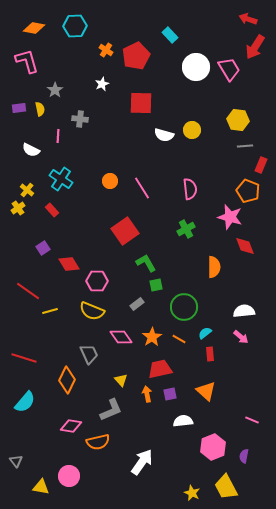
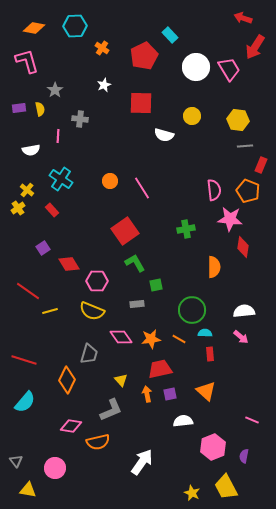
red arrow at (248, 19): moved 5 px left, 1 px up
orange cross at (106, 50): moved 4 px left, 2 px up
red pentagon at (136, 56): moved 8 px right
white star at (102, 84): moved 2 px right, 1 px down
yellow circle at (192, 130): moved 14 px up
white semicircle at (31, 150): rotated 36 degrees counterclockwise
pink semicircle at (190, 189): moved 24 px right, 1 px down
pink star at (230, 217): moved 2 px down; rotated 10 degrees counterclockwise
green cross at (186, 229): rotated 18 degrees clockwise
red diamond at (245, 246): moved 2 px left, 1 px down; rotated 30 degrees clockwise
green L-shape at (146, 263): moved 11 px left
gray rectangle at (137, 304): rotated 32 degrees clockwise
green circle at (184, 307): moved 8 px right, 3 px down
cyan semicircle at (205, 333): rotated 40 degrees clockwise
orange star at (152, 337): moved 1 px left, 2 px down; rotated 24 degrees clockwise
gray trapezoid at (89, 354): rotated 40 degrees clockwise
red line at (24, 358): moved 2 px down
pink circle at (69, 476): moved 14 px left, 8 px up
yellow triangle at (41, 487): moved 13 px left, 3 px down
